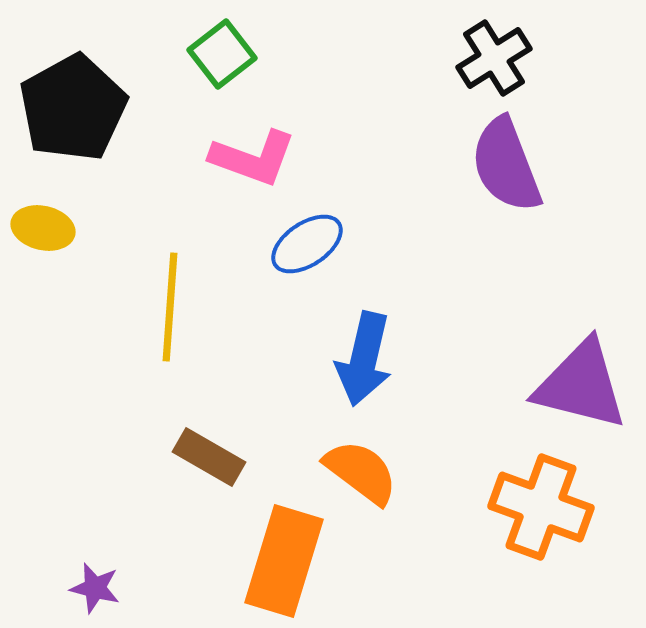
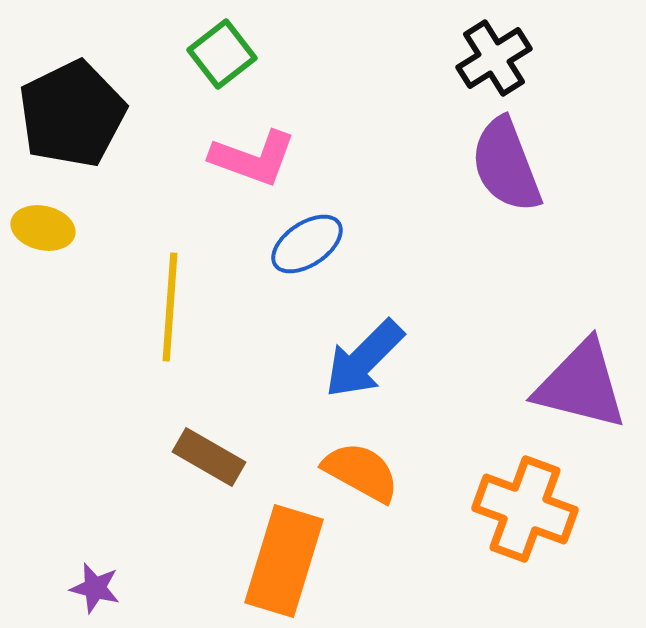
black pentagon: moved 1 px left, 6 px down; rotated 3 degrees clockwise
blue arrow: rotated 32 degrees clockwise
orange semicircle: rotated 8 degrees counterclockwise
orange cross: moved 16 px left, 2 px down
